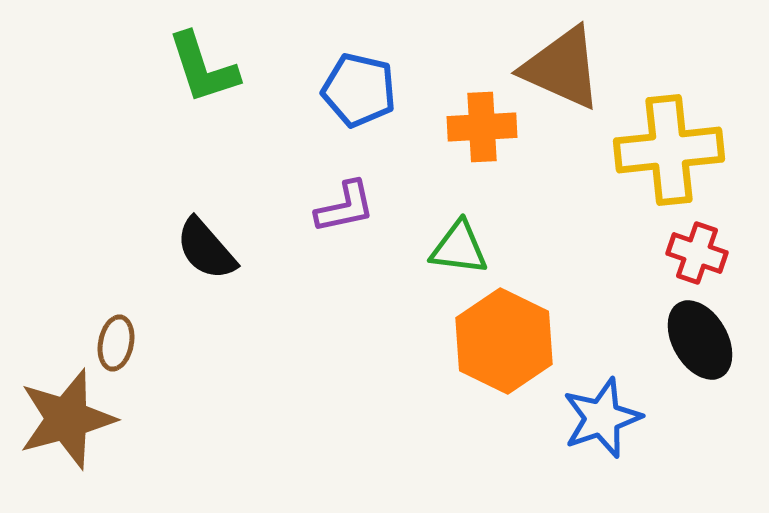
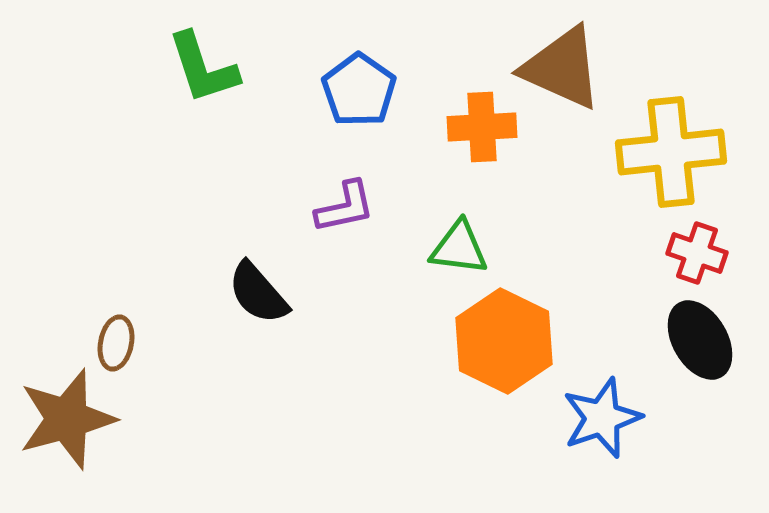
blue pentagon: rotated 22 degrees clockwise
yellow cross: moved 2 px right, 2 px down
black semicircle: moved 52 px right, 44 px down
